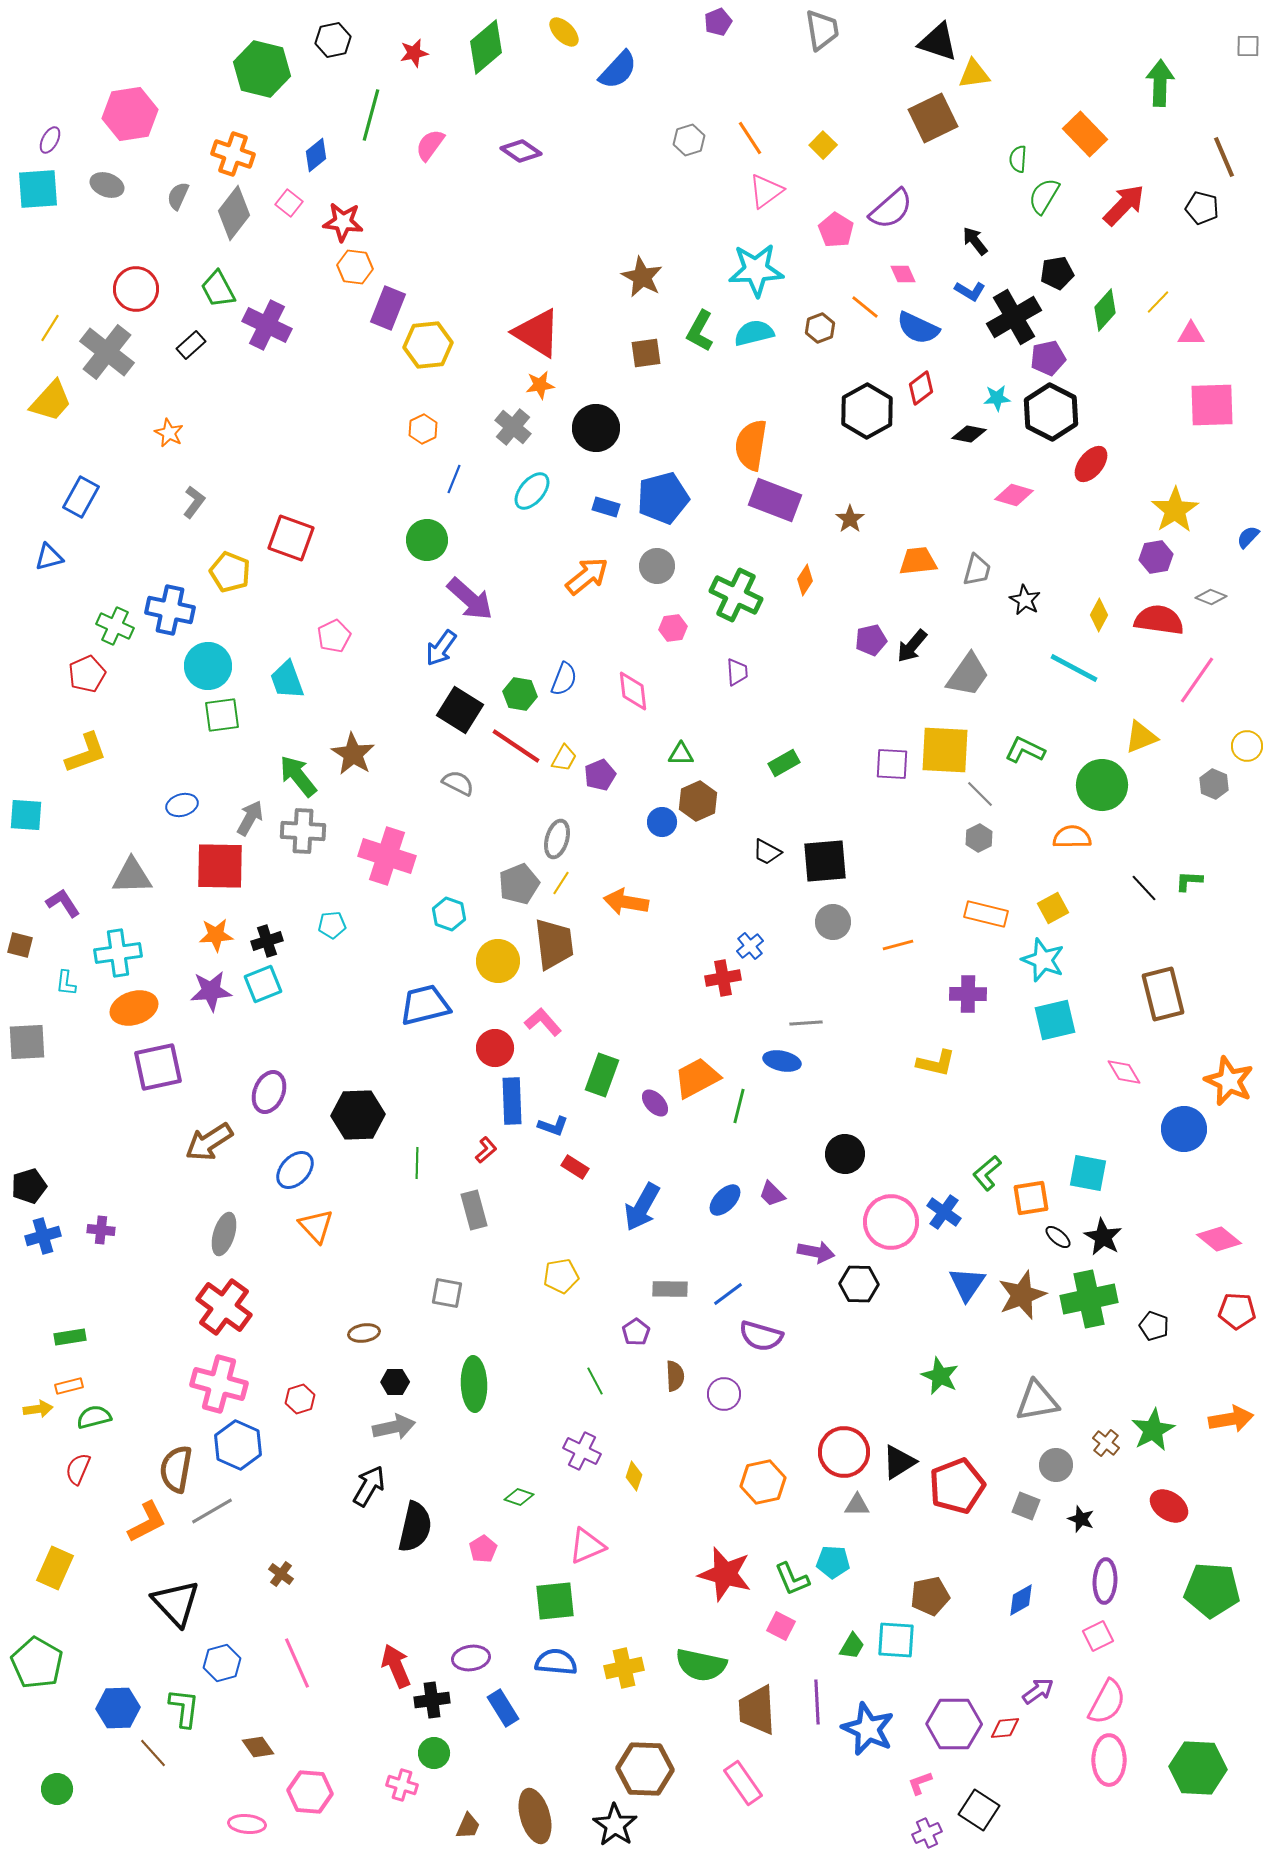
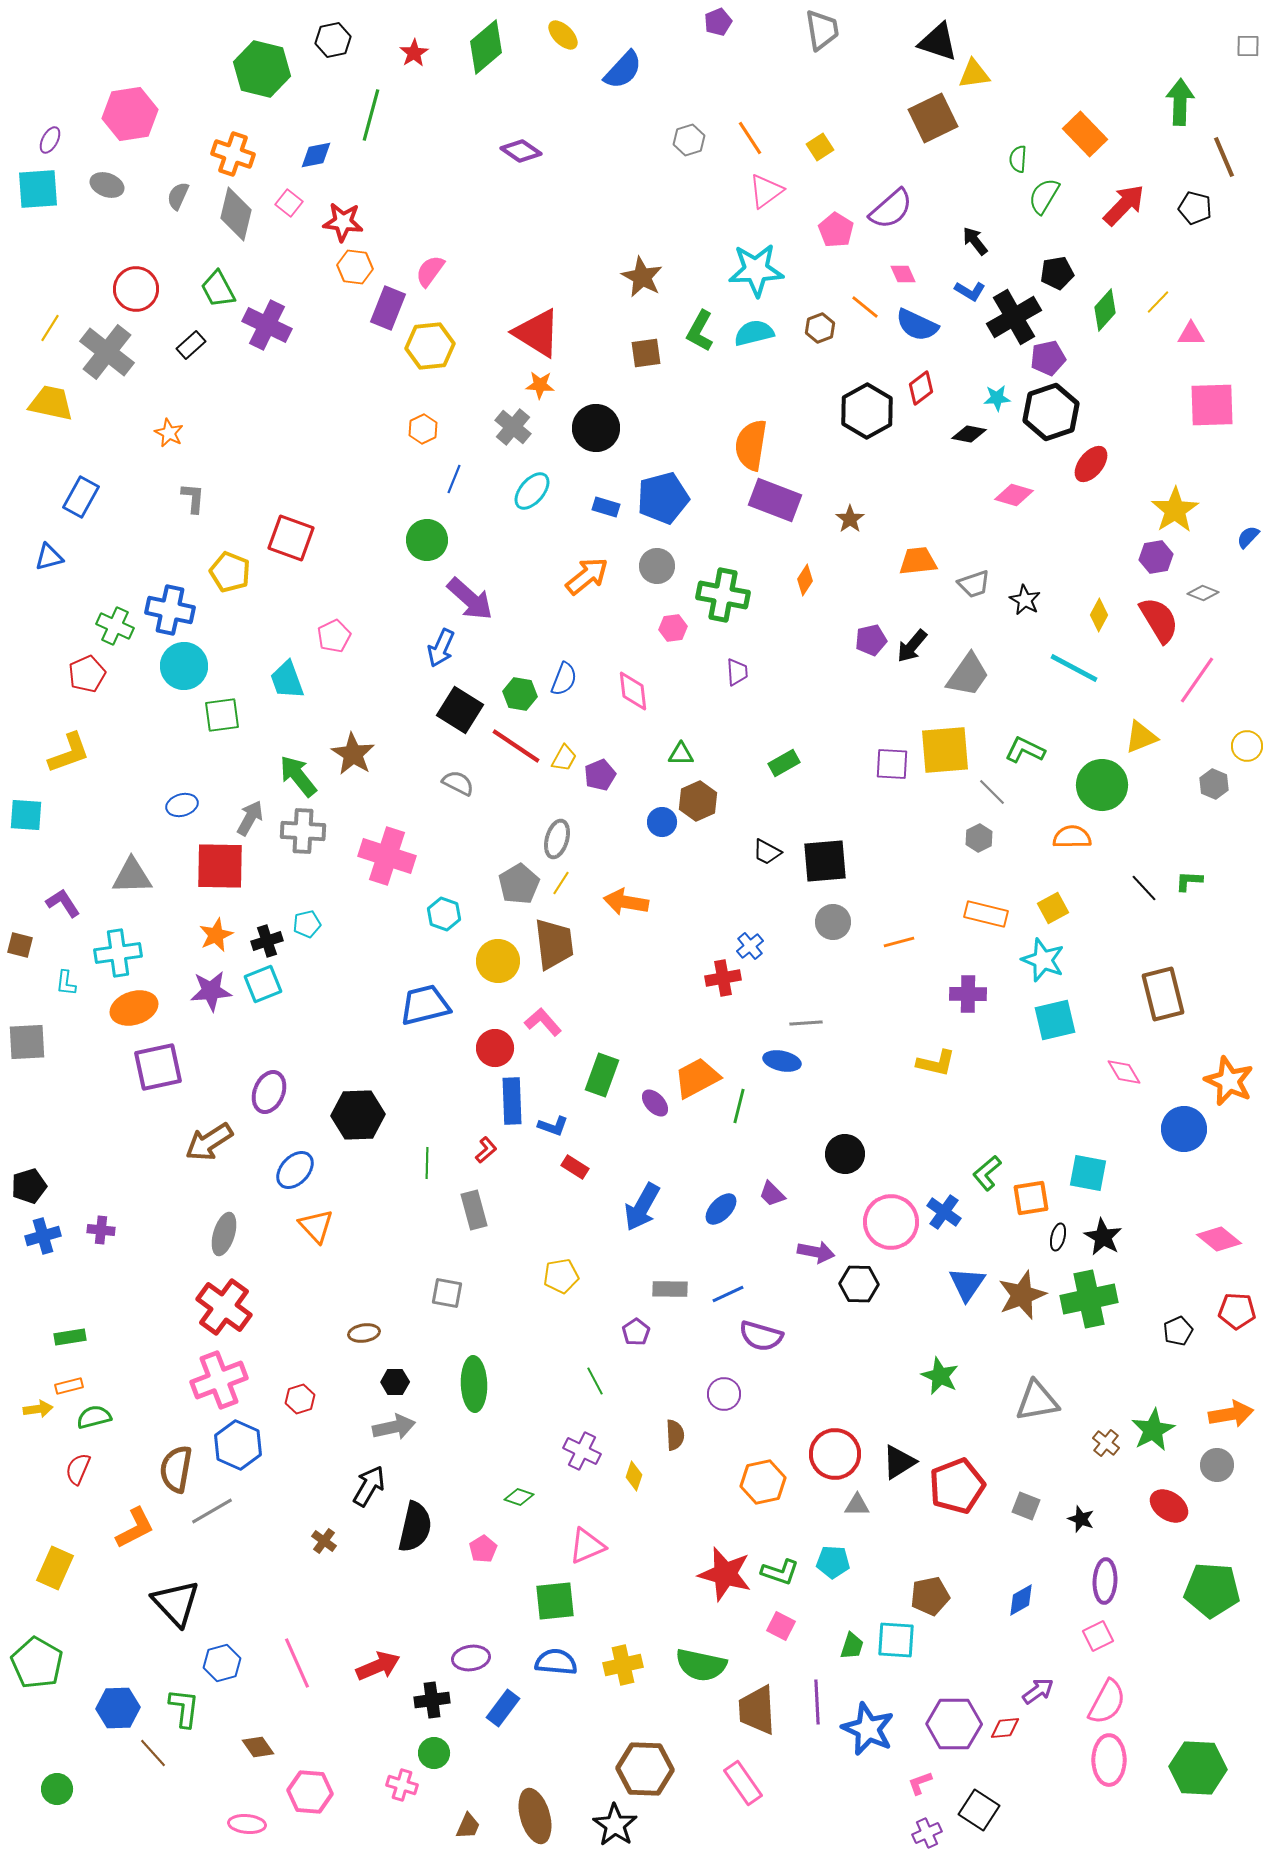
yellow ellipse at (564, 32): moved 1 px left, 3 px down
red star at (414, 53): rotated 20 degrees counterclockwise
blue semicircle at (618, 70): moved 5 px right
green arrow at (1160, 83): moved 20 px right, 19 px down
pink semicircle at (430, 145): moved 126 px down
yellow square at (823, 145): moved 3 px left, 2 px down; rotated 12 degrees clockwise
blue diamond at (316, 155): rotated 28 degrees clockwise
black pentagon at (1202, 208): moved 7 px left
gray diamond at (234, 213): moved 2 px right, 1 px down; rotated 24 degrees counterclockwise
blue semicircle at (918, 328): moved 1 px left, 3 px up
yellow hexagon at (428, 345): moved 2 px right, 1 px down
orange star at (540, 385): rotated 12 degrees clockwise
yellow trapezoid at (51, 401): moved 2 px down; rotated 120 degrees counterclockwise
black hexagon at (1051, 412): rotated 14 degrees clockwise
gray L-shape at (194, 502): moved 1 px left, 4 px up; rotated 32 degrees counterclockwise
gray trapezoid at (977, 570): moved 3 px left, 14 px down; rotated 56 degrees clockwise
green cross at (736, 595): moved 13 px left; rotated 15 degrees counterclockwise
gray diamond at (1211, 597): moved 8 px left, 4 px up
red semicircle at (1159, 620): rotated 51 degrees clockwise
blue arrow at (441, 648): rotated 12 degrees counterclockwise
cyan circle at (208, 666): moved 24 px left
yellow square at (945, 750): rotated 8 degrees counterclockwise
yellow L-shape at (86, 753): moved 17 px left
gray line at (980, 794): moved 12 px right, 2 px up
gray pentagon at (519, 884): rotated 9 degrees counterclockwise
cyan hexagon at (449, 914): moved 5 px left
cyan pentagon at (332, 925): moved 25 px left, 1 px up; rotated 8 degrees counterclockwise
orange star at (216, 935): rotated 20 degrees counterclockwise
orange line at (898, 945): moved 1 px right, 3 px up
green line at (417, 1163): moved 10 px right
blue ellipse at (725, 1200): moved 4 px left, 9 px down
black ellipse at (1058, 1237): rotated 64 degrees clockwise
blue line at (728, 1294): rotated 12 degrees clockwise
black pentagon at (1154, 1326): moved 24 px right, 5 px down; rotated 28 degrees clockwise
brown semicircle at (675, 1376): moved 59 px down
pink cross at (219, 1384): moved 4 px up; rotated 36 degrees counterclockwise
orange arrow at (1231, 1419): moved 5 px up
red circle at (844, 1452): moved 9 px left, 2 px down
gray circle at (1056, 1465): moved 161 px right
orange L-shape at (147, 1522): moved 12 px left, 6 px down
brown cross at (281, 1574): moved 43 px right, 33 px up
green L-shape at (792, 1579): moved 12 px left, 7 px up; rotated 48 degrees counterclockwise
green trapezoid at (852, 1646): rotated 12 degrees counterclockwise
red arrow at (396, 1666): moved 18 px left; rotated 90 degrees clockwise
yellow cross at (624, 1668): moved 1 px left, 3 px up
blue rectangle at (503, 1708): rotated 69 degrees clockwise
